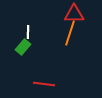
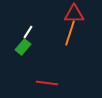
white line: rotated 32 degrees clockwise
red line: moved 3 px right, 1 px up
